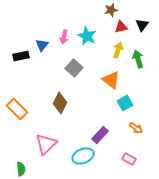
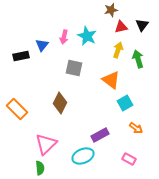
gray square: rotated 30 degrees counterclockwise
purple rectangle: rotated 18 degrees clockwise
green semicircle: moved 19 px right, 1 px up
